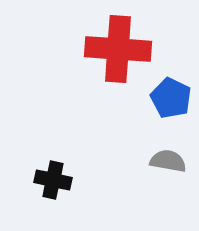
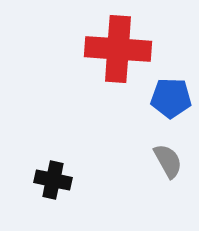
blue pentagon: rotated 24 degrees counterclockwise
gray semicircle: rotated 51 degrees clockwise
